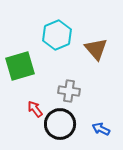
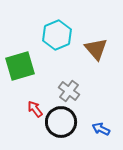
gray cross: rotated 30 degrees clockwise
black circle: moved 1 px right, 2 px up
